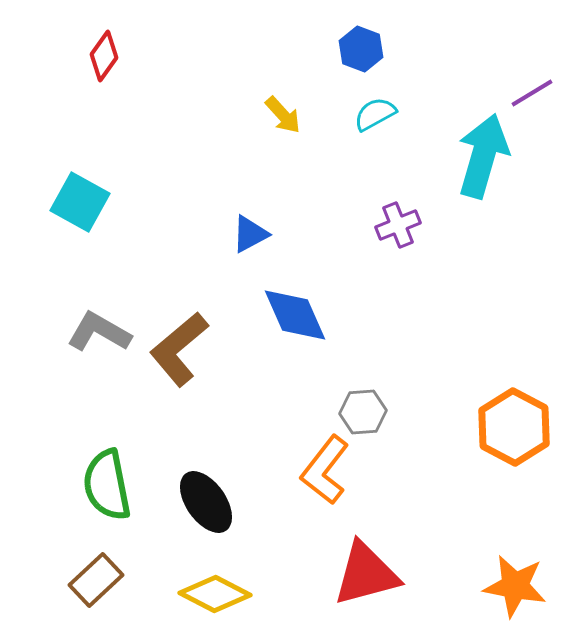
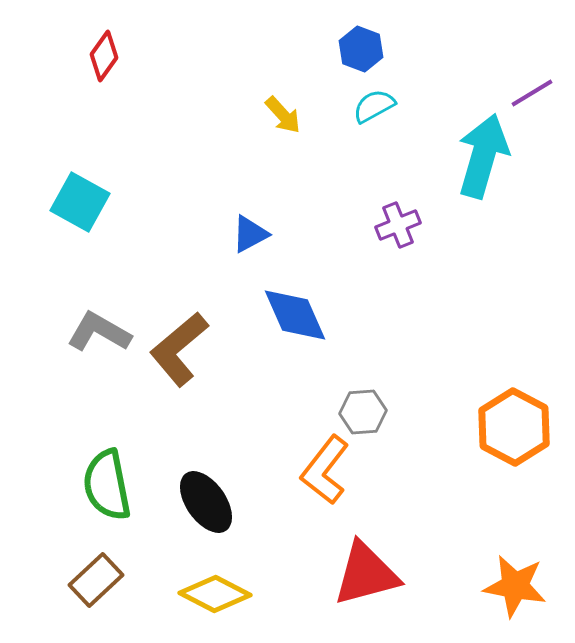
cyan semicircle: moved 1 px left, 8 px up
